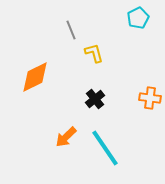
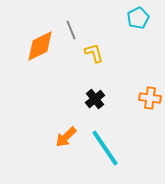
orange diamond: moved 5 px right, 31 px up
